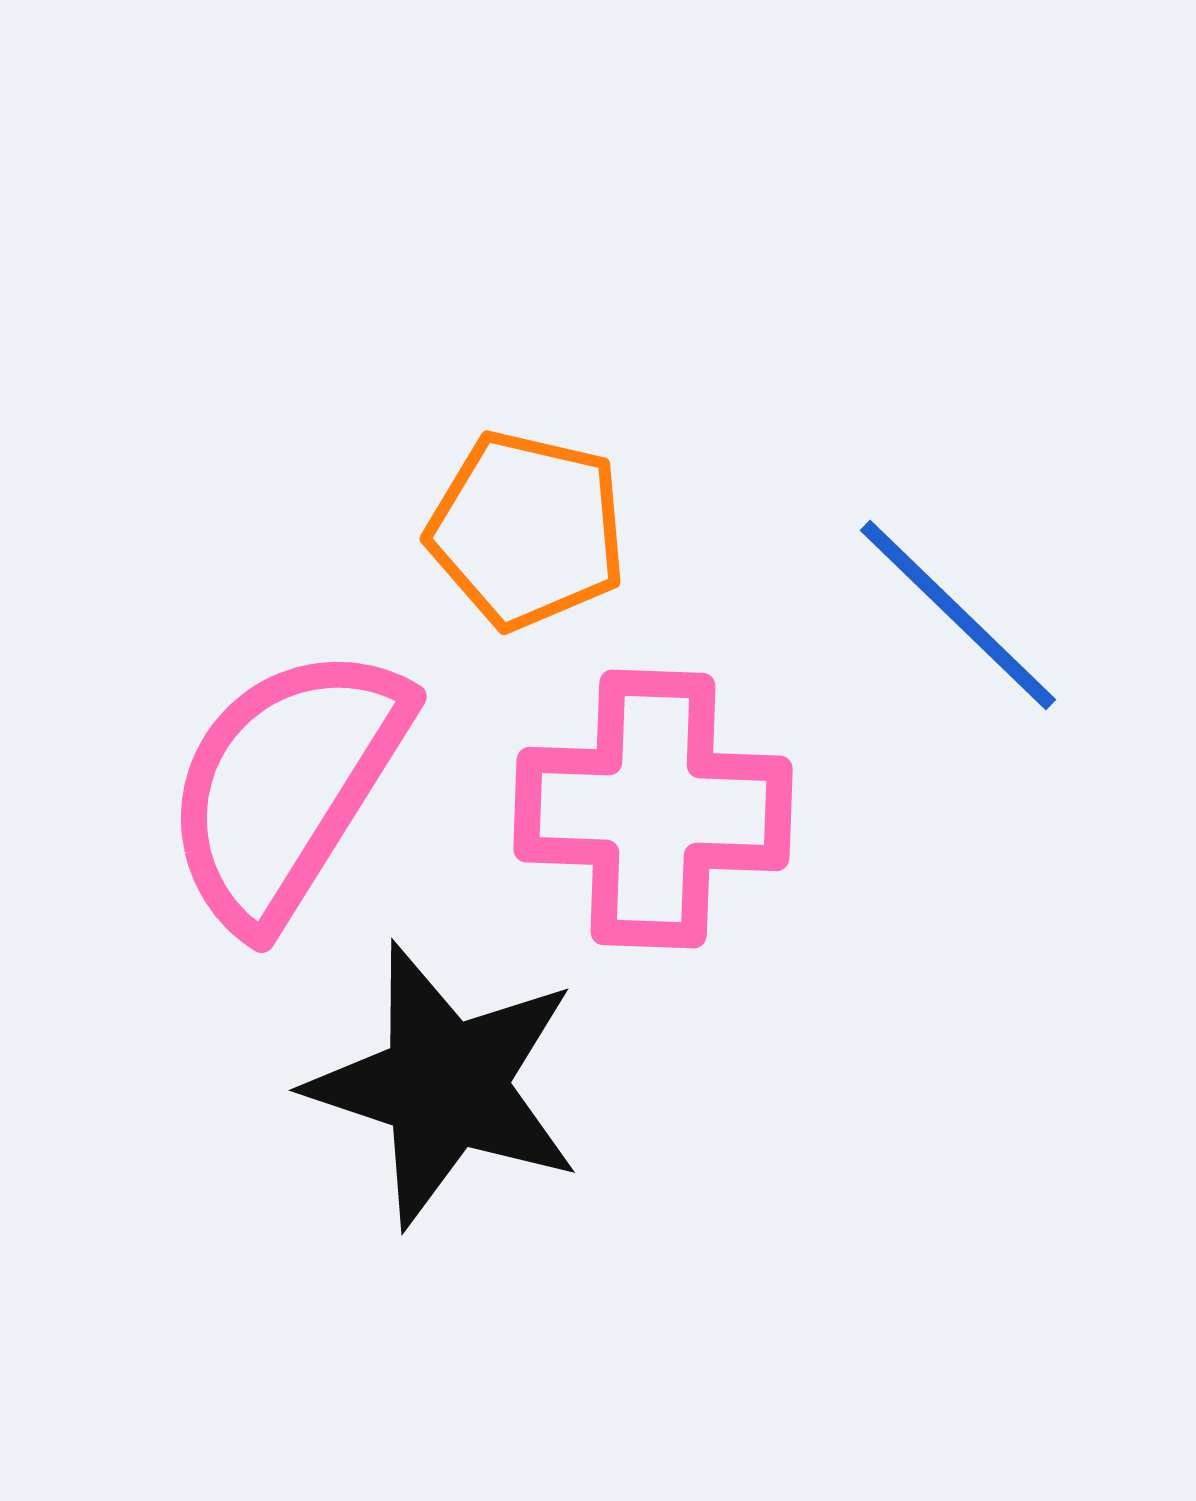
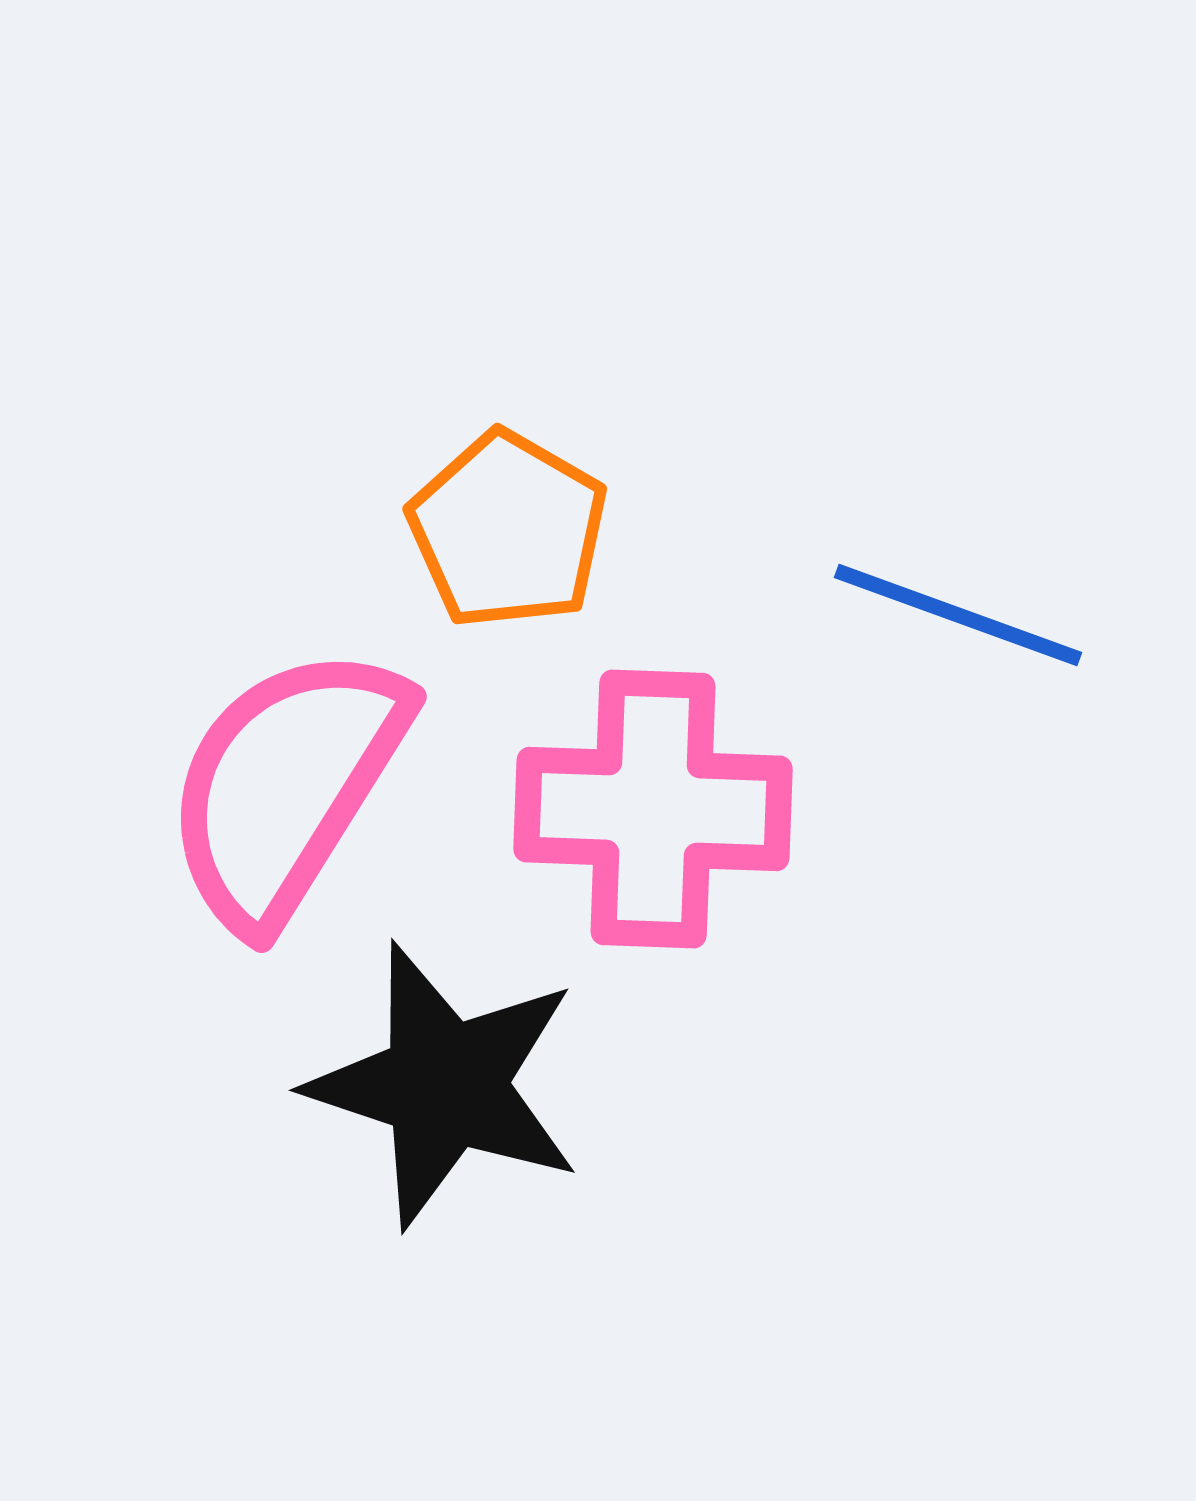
orange pentagon: moved 19 px left; rotated 17 degrees clockwise
blue line: rotated 24 degrees counterclockwise
